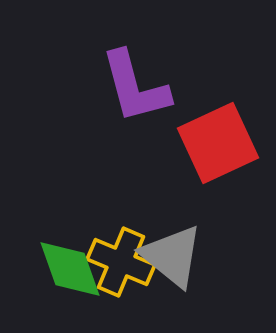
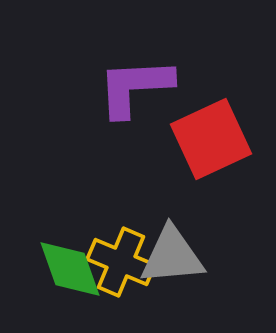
purple L-shape: rotated 102 degrees clockwise
red square: moved 7 px left, 4 px up
gray triangle: rotated 44 degrees counterclockwise
